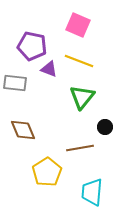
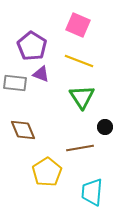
purple pentagon: rotated 20 degrees clockwise
purple triangle: moved 8 px left, 5 px down
green triangle: rotated 12 degrees counterclockwise
